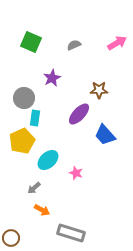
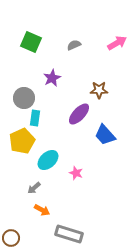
gray rectangle: moved 2 px left, 1 px down
